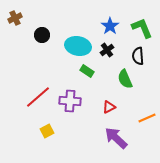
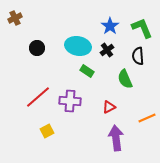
black circle: moved 5 px left, 13 px down
purple arrow: rotated 40 degrees clockwise
